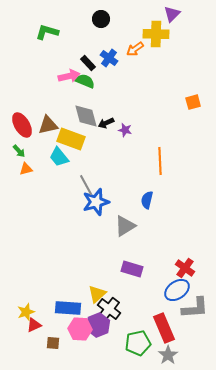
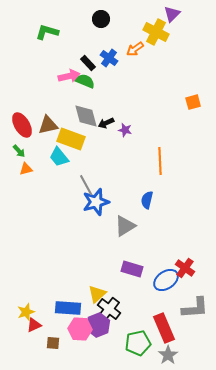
yellow cross: moved 2 px up; rotated 25 degrees clockwise
blue ellipse: moved 11 px left, 10 px up
